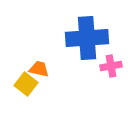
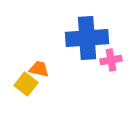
pink cross: moved 6 px up
